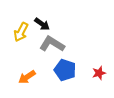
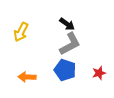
black arrow: moved 25 px right
gray L-shape: moved 18 px right; rotated 120 degrees clockwise
orange arrow: rotated 36 degrees clockwise
